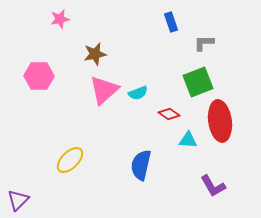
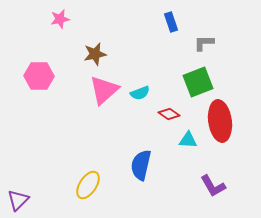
cyan semicircle: moved 2 px right
yellow ellipse: moved 18 px right, 25 px down; rotated 12 degrees counterclockwise
